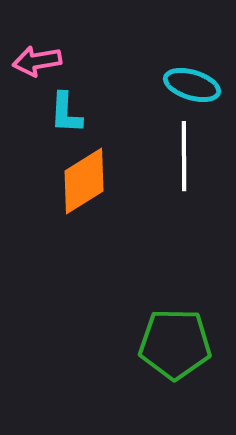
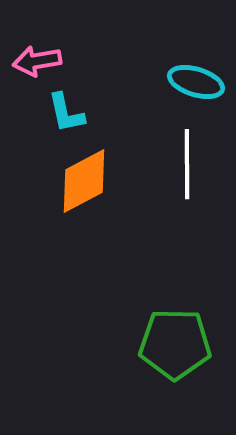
cyan ellipse: moved 4 px right, 3 px up
cyan L-shape: rotated 15 degrees counterclockwise
white line: moved 3 px right, 8 px down
orange diamond: rotated 4 degrees clockwise
